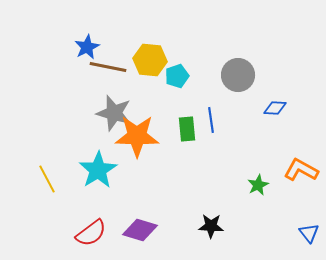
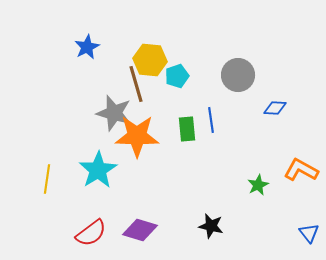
brown line: moved 28 px right, 17 px down; rotated 63 degrees clockwise
yellow line: rotated 36 degrees clockwise
black star: rotated 10 degrees clockwise
